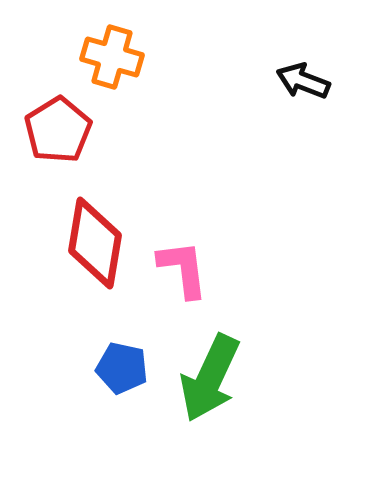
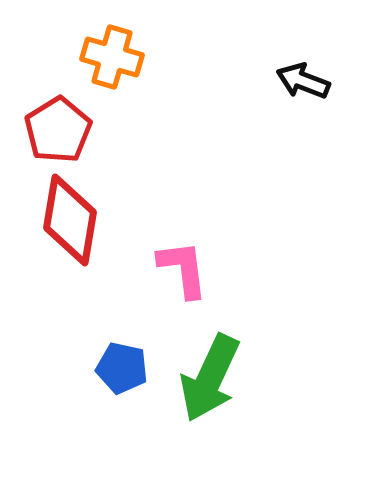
red diamond: moved 25 px left, 23 px up
